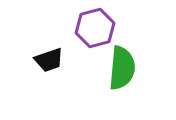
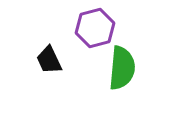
black trapezoid: rotated 84 degrees clockwise
